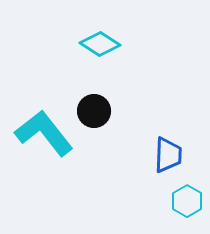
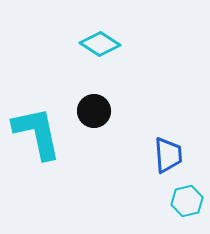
cyan L-shape: moved 7 px left; rotated 26 degrees clockwise
blue trapezoid: rotated 6 degrees counterclockwise
cyan hexagon: rotated 16 degrees clockwise
